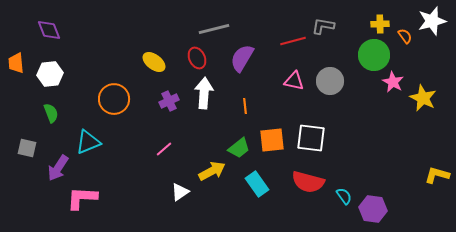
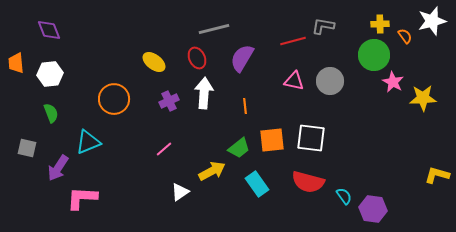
yellow star: rotated 28 degrees counterclockwise
